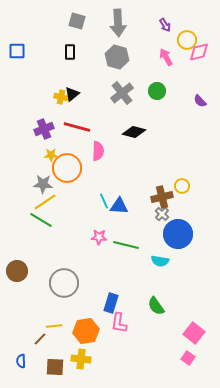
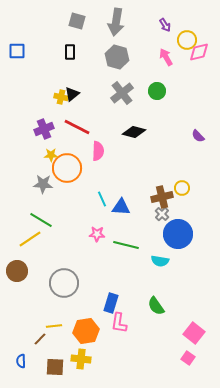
gray arrow at (118, 23): moved 2 px left, 1 px up; rotated 12 degrees clockwise
purple semicircle at (200, 101): moved 2 px left, 35 px down
red line at (77, 127): rotated 12 degrees clockwise
yellow circle at (182, 186): moved 2 px down
cyan line at (104, 201): moved 2 px left, 2 px up
yellow line at (45, 202): moved 15 px left, 37 px down
blue triangle at (119, 206): moved 2 px right, 1 px down
pink star at (99, 237): moved 2 px left, 3 px up
